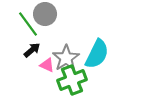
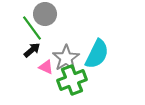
green line: moved 4 px right, 4 px down
pink triangle: moved 1 px left, 2 px down
